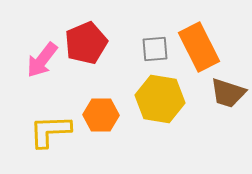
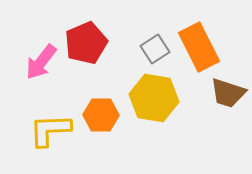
gray square: rotated 28 degrees counterclockwise
pink arrow: moved 1 px left, 2 px down
yellow hexagon: moved 6 px left, 1 px up
yellow L-shape: moved 1 px up
